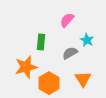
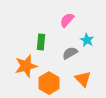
orange star: moved 1 px up
orange triangle: rotated 12 degrees counterclockwise
